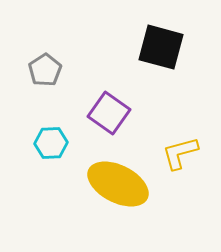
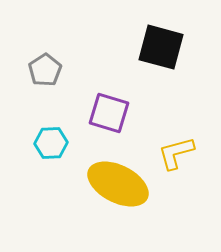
purple square: rotated 18 degrees counterclockwise
yellow L-shape: moved 4 px left
